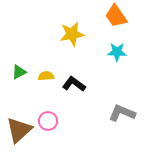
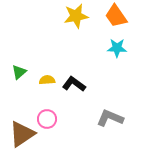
yellow star: moved 4 px right, 18 px up
cyan star: moved 4 px up
green triangle: rotated 14 degrees counterclockwise
yellow semicircle: moved 1 px right, 4 px down
gray L-shape: moved 12 px left, 5 px down
pink circle: moved 1 px left, 2 px up
brown triangle: moved 3 px right, 4 px down; rotated 8 degrees clockwise
